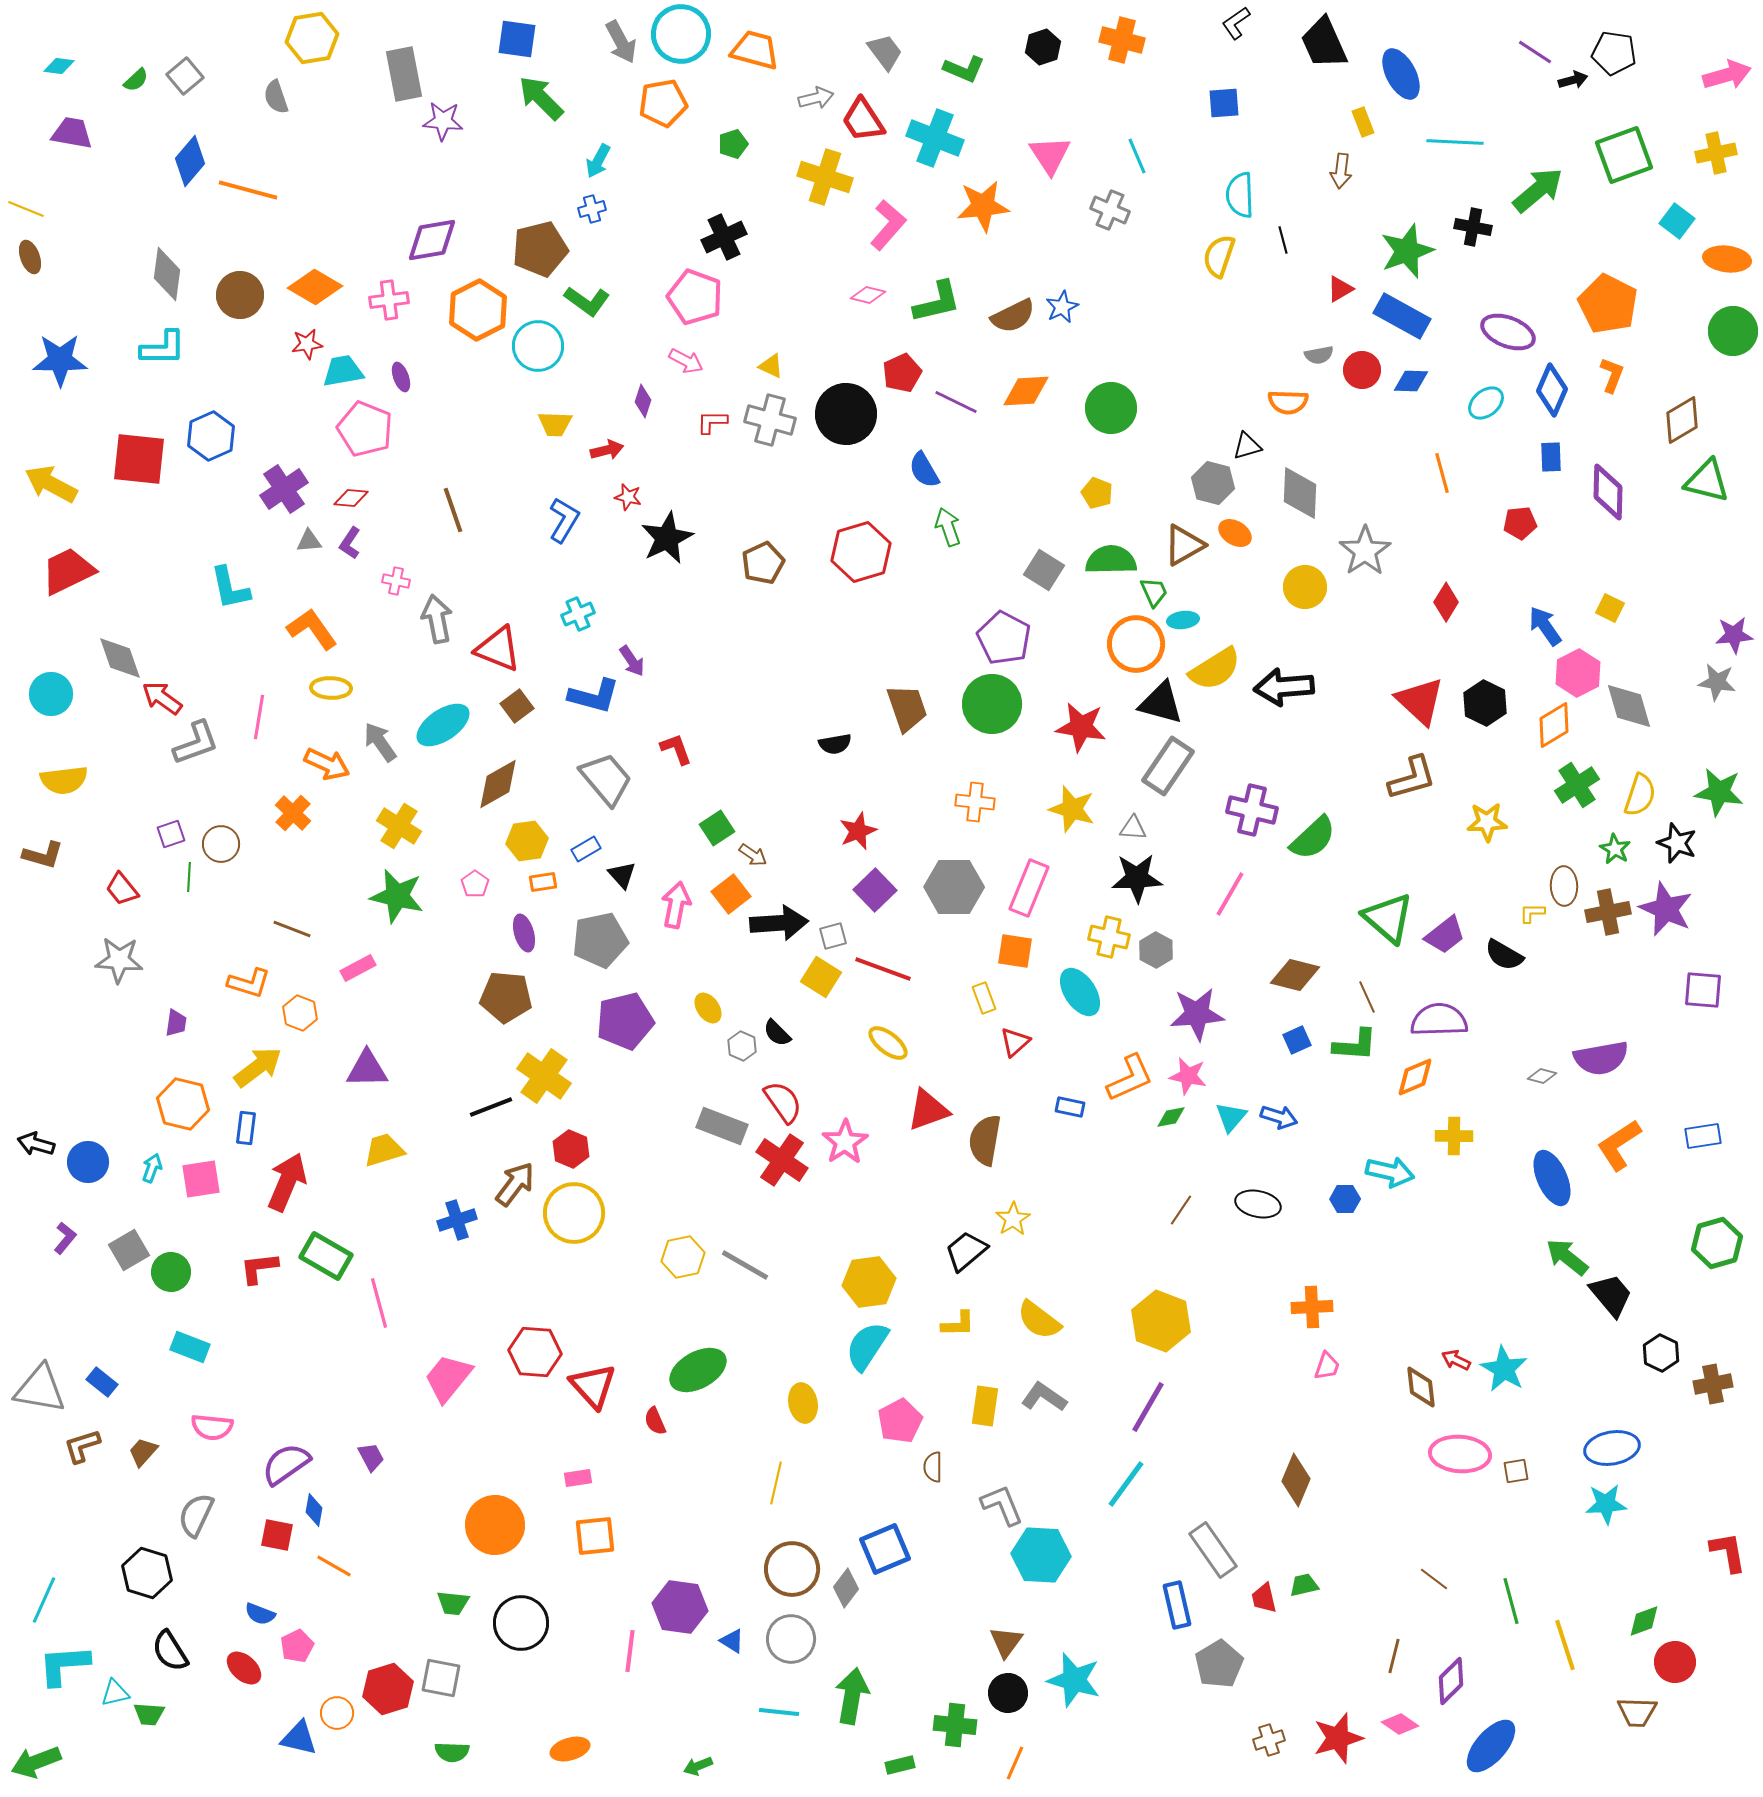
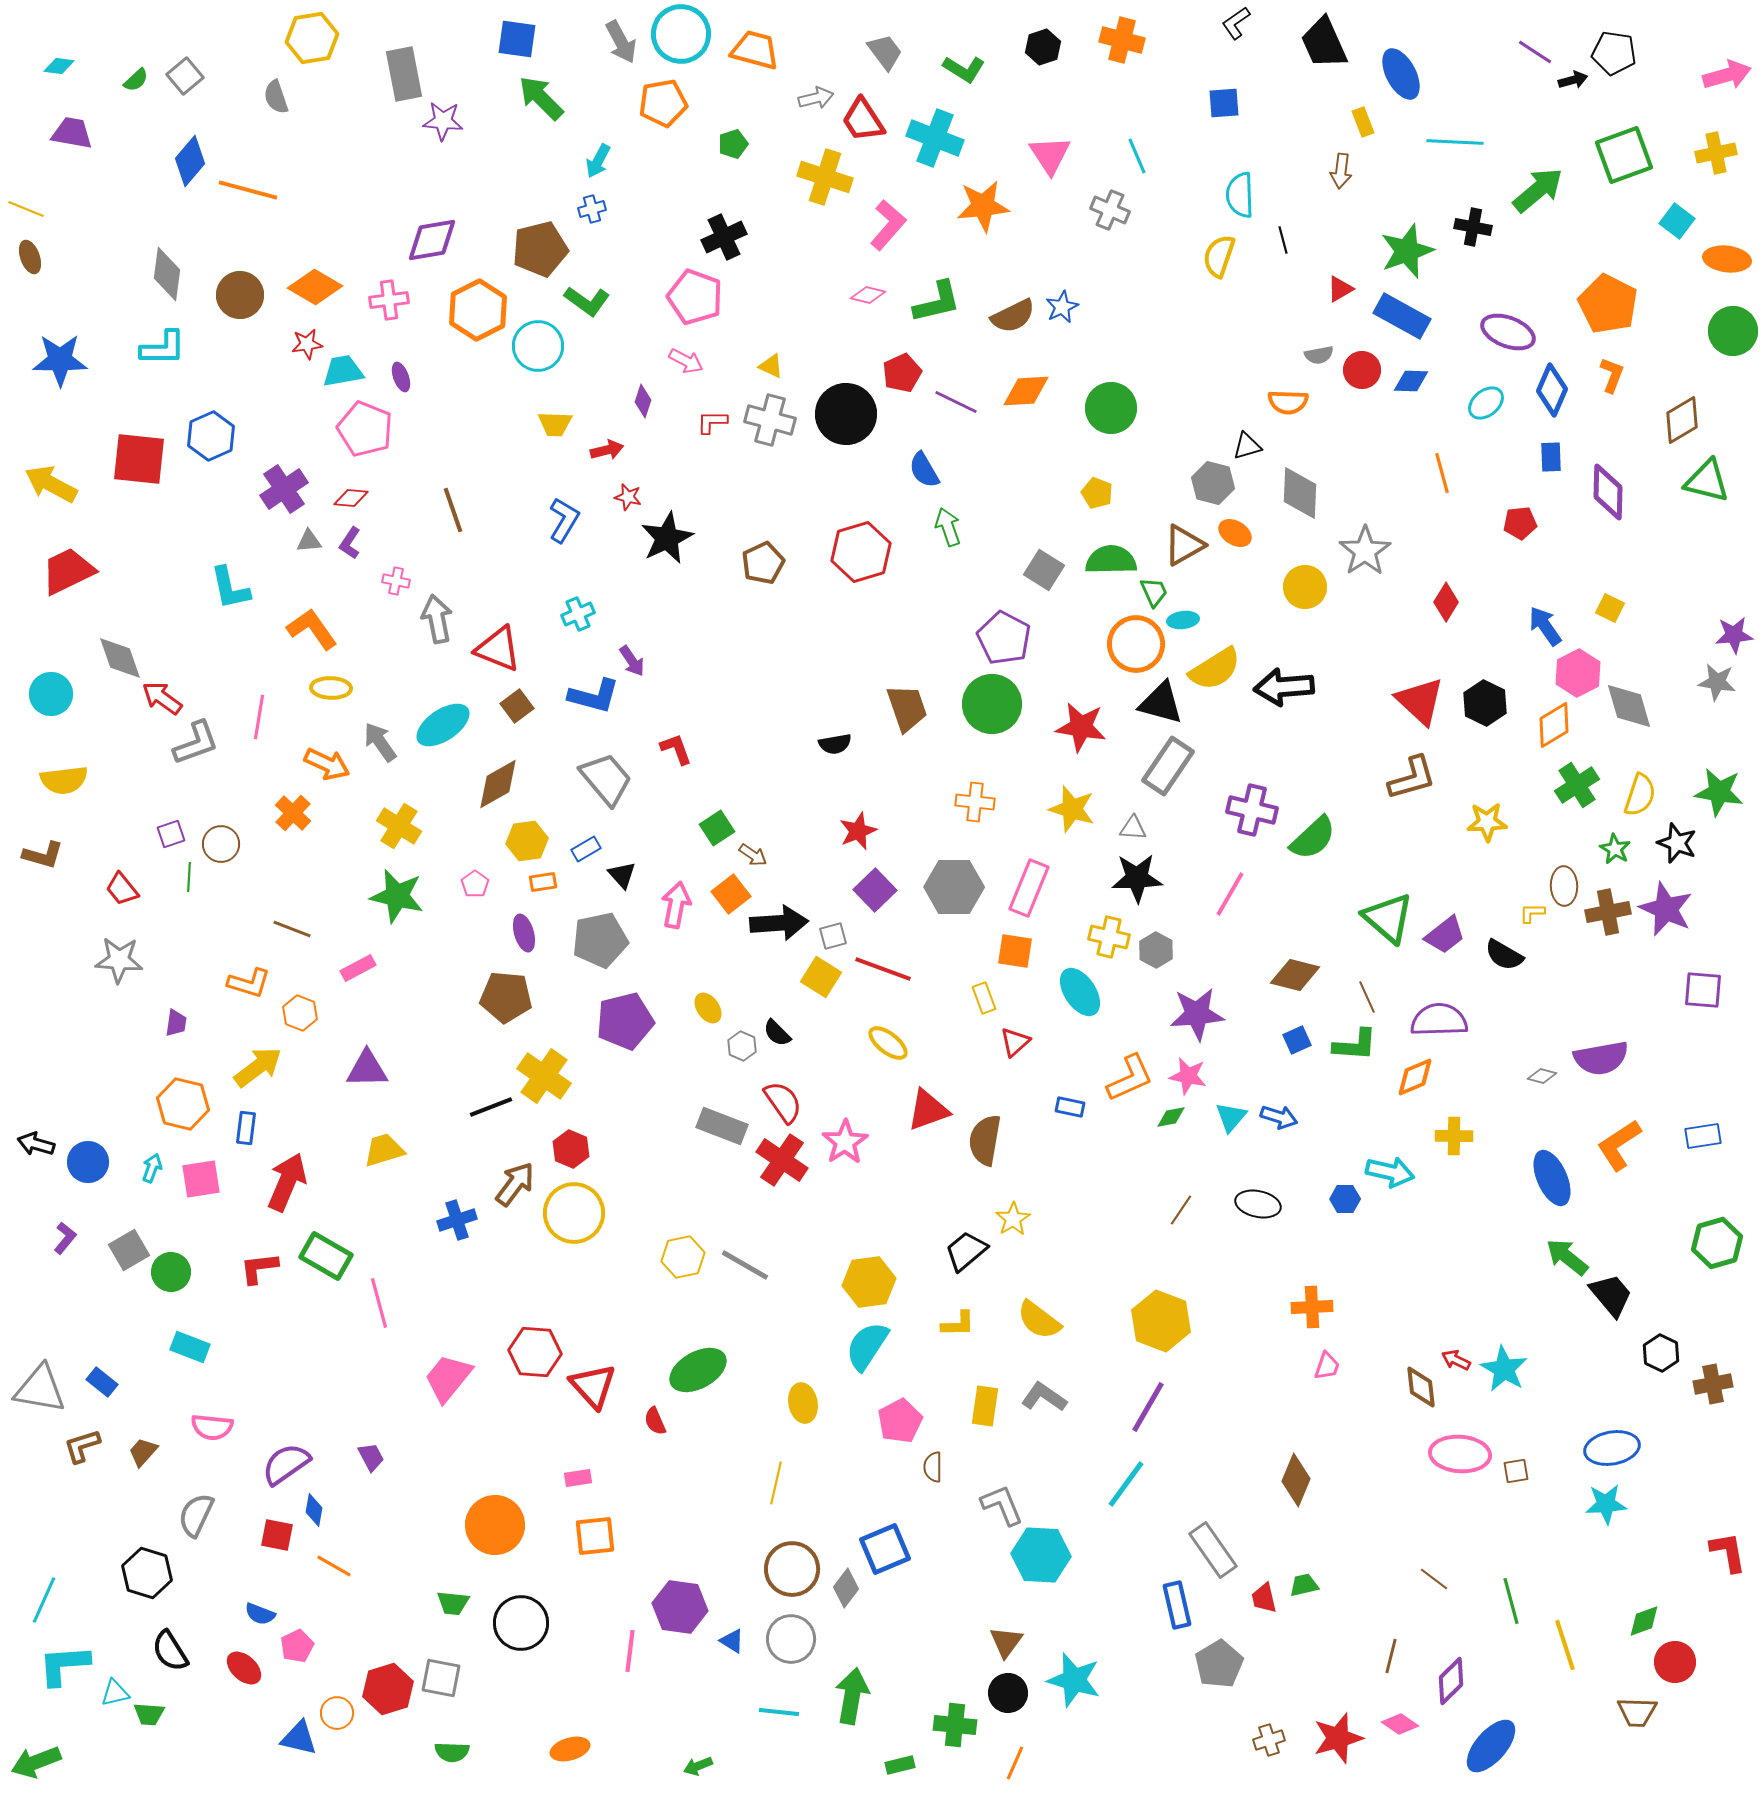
green L-shape at (964, 69): rotated 9 degrees clockwise
brown line at (1394, 1656): moved 3 px left
